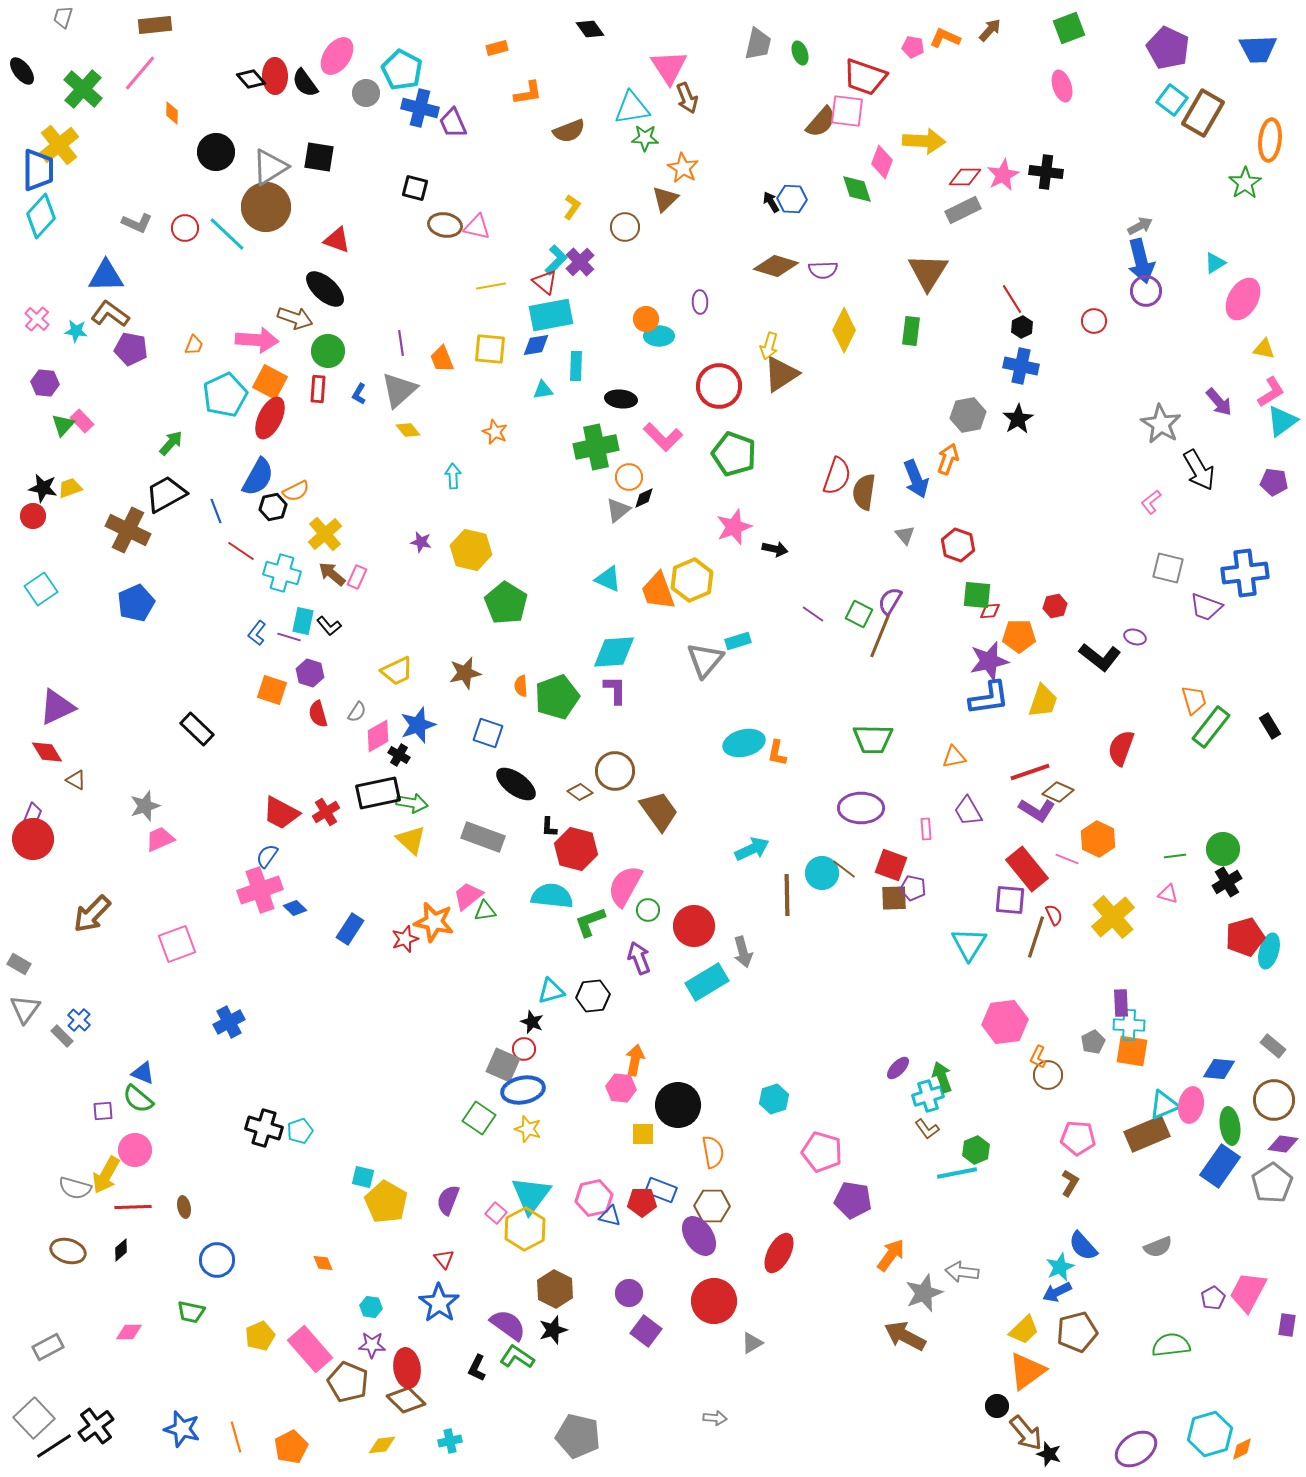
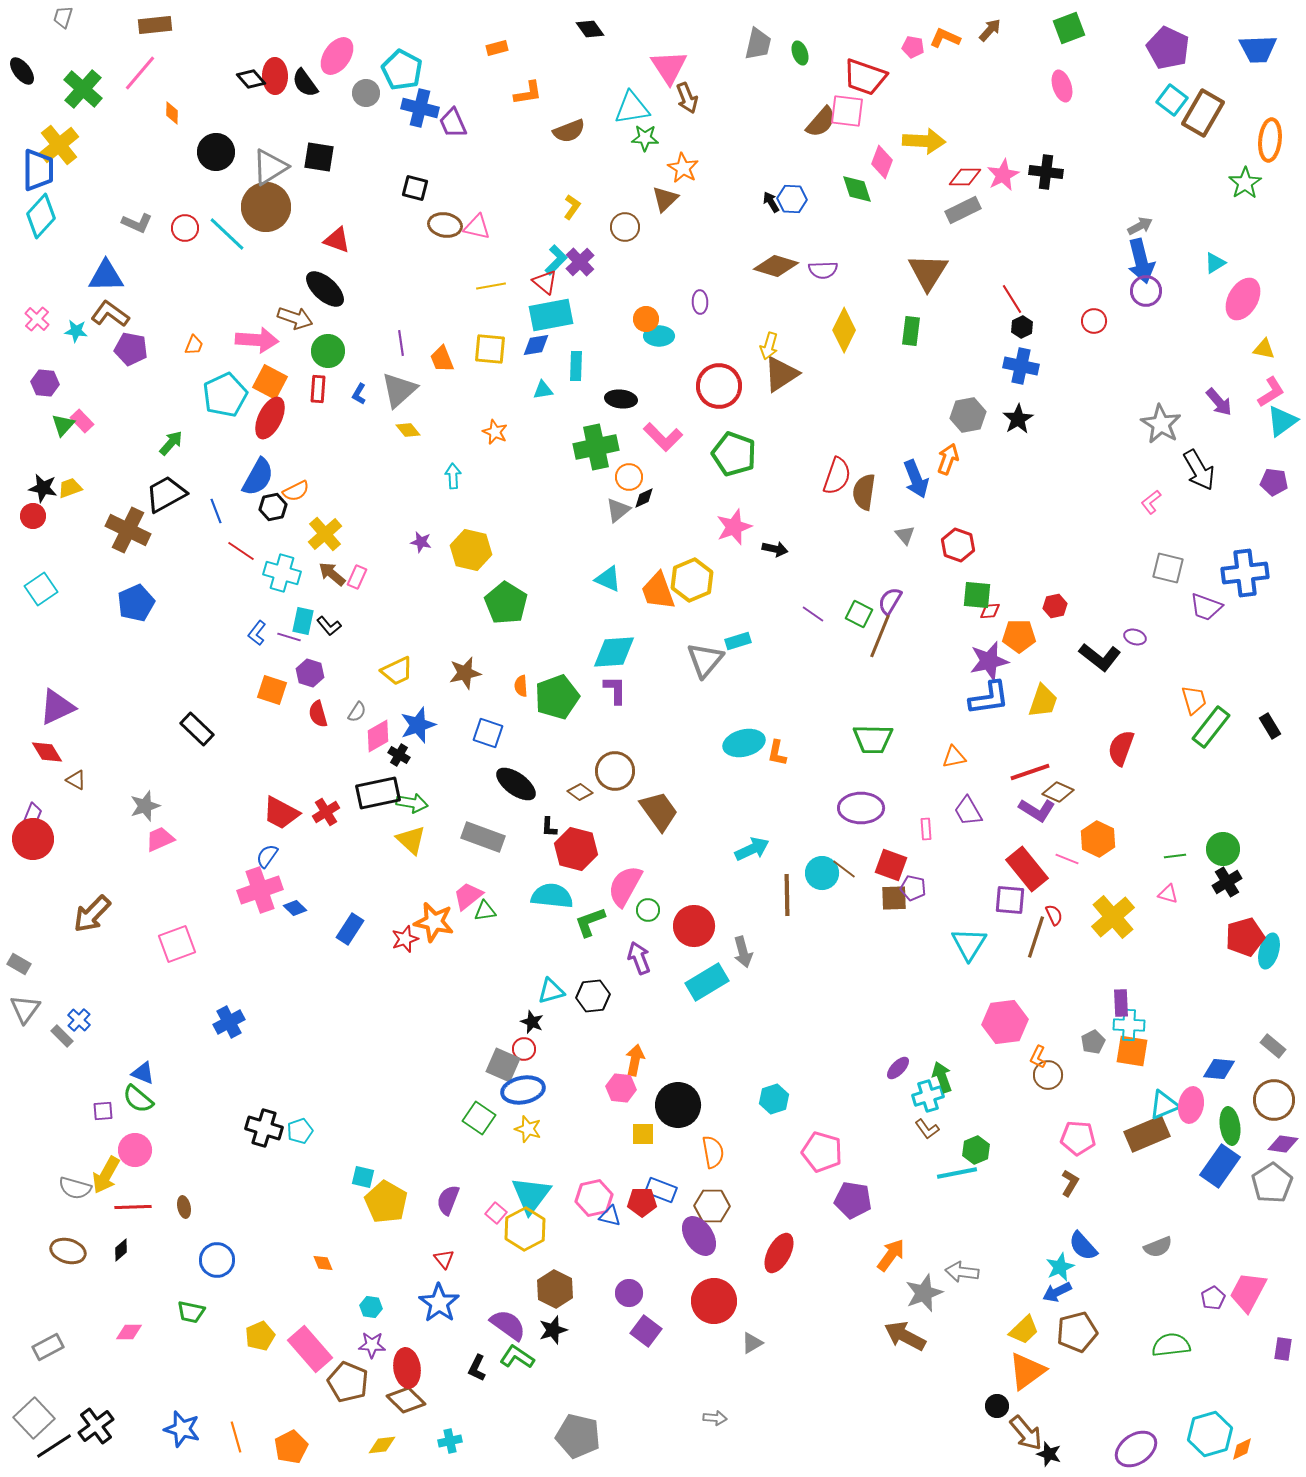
purple rectangle at (1287, 1325): moved 4 px left, 24 px down
